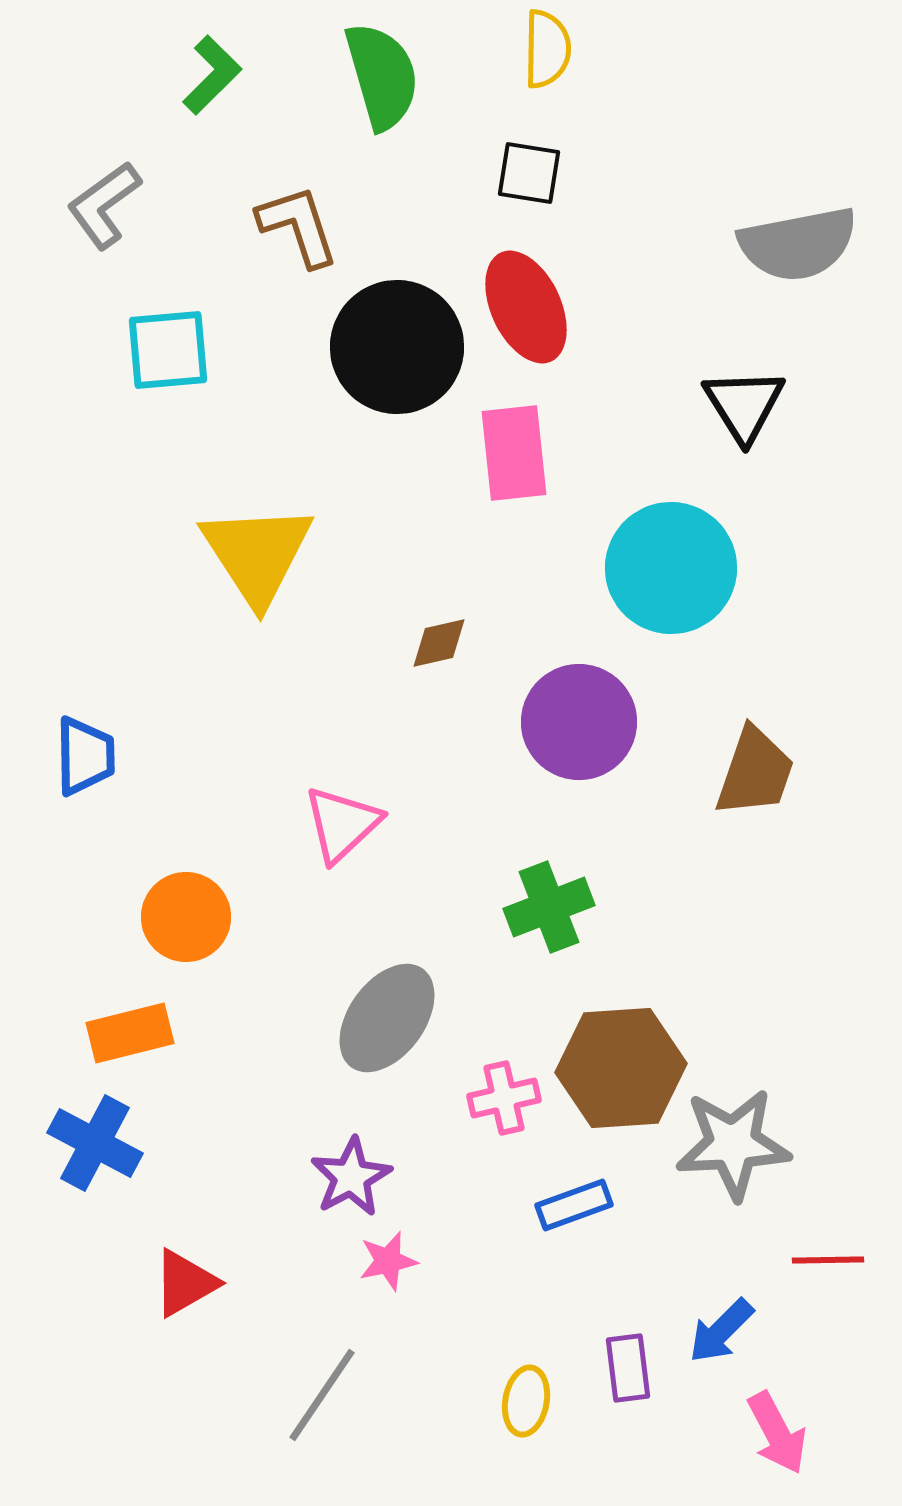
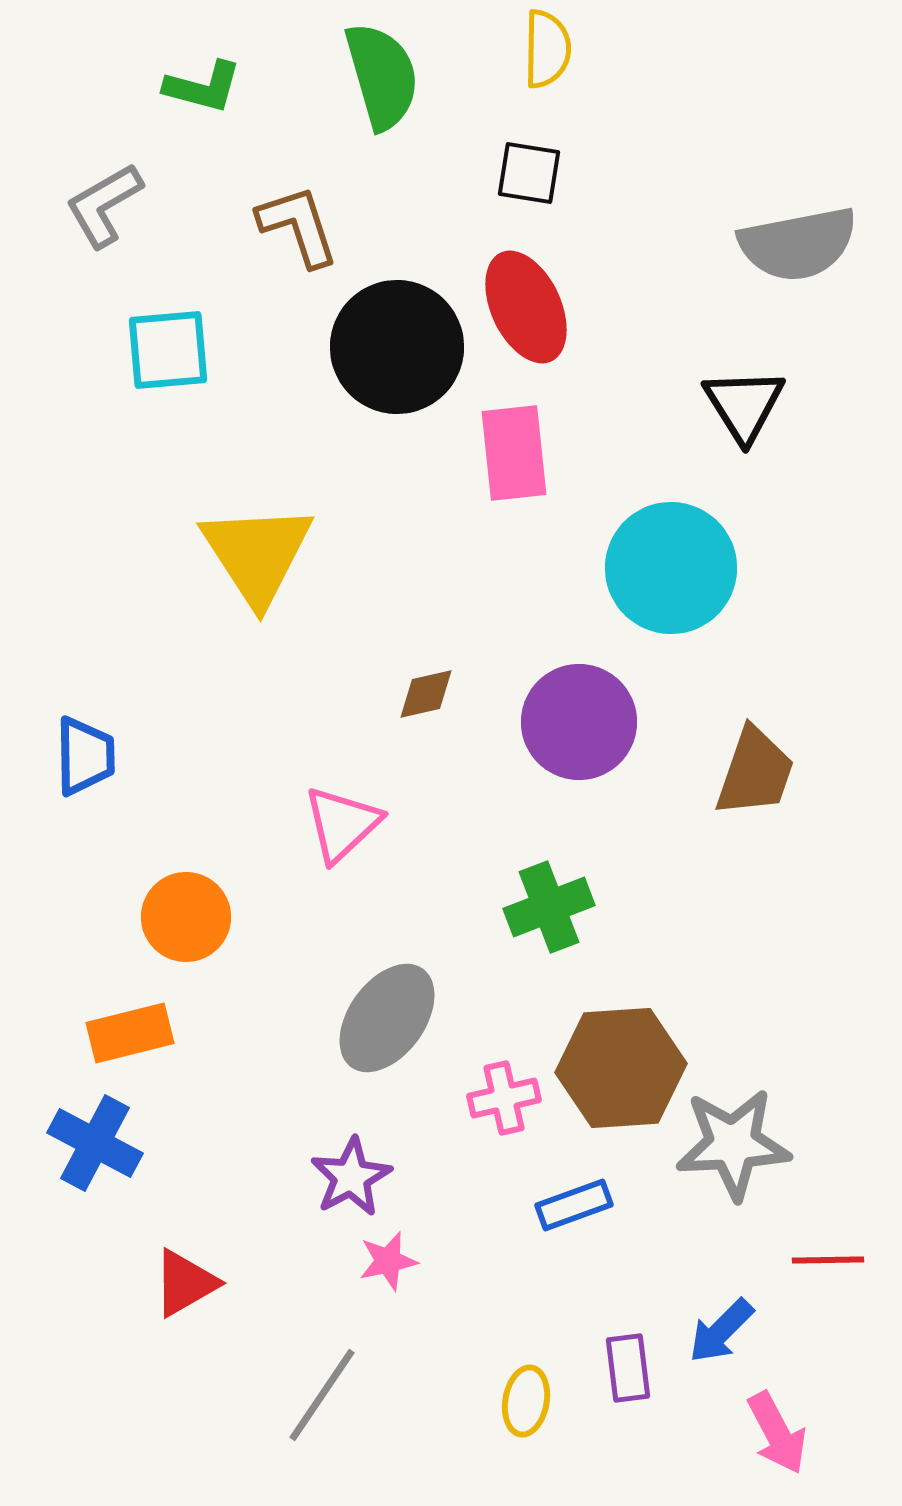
green L-shape: moved 9 px left, 12 px down; rotated 60 degrees clockwise
gray L-shape: rotated 6 degrees clockwise
brown diamond: moved 13 px left, 51 px down
